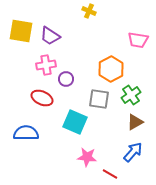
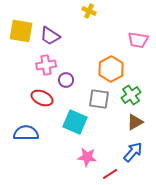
purple circle: moved 1 px down
red line: rotated 63 degrees counterclockwise
